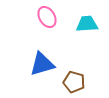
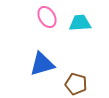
cyan trapezoid: moved 7 px left, 1 px up
brown pentagon: moved 2 px right, 2 px down
